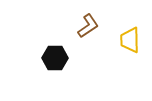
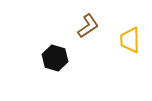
black hexagon: rotated 15 degrees clockwise
